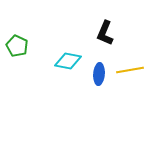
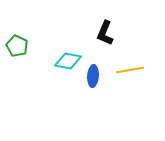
blue ellipse: moved 6 px left, 2 px down
